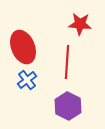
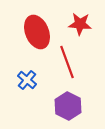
red ellipse: moved 14 px right, 15 px up
red line: rotated 24 degrees counterclockwise
blue cross: rotated 12 degrees counterclockwise
